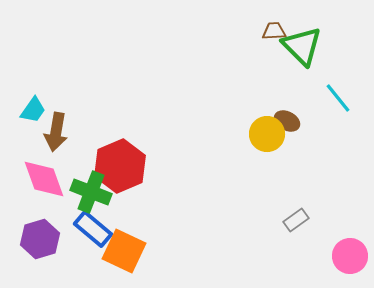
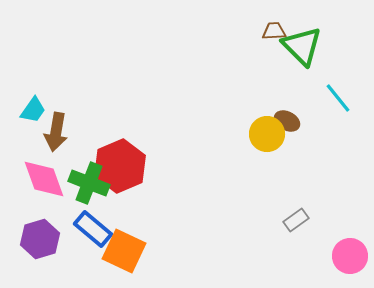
green cross: moved 2 px left, 9 px up
